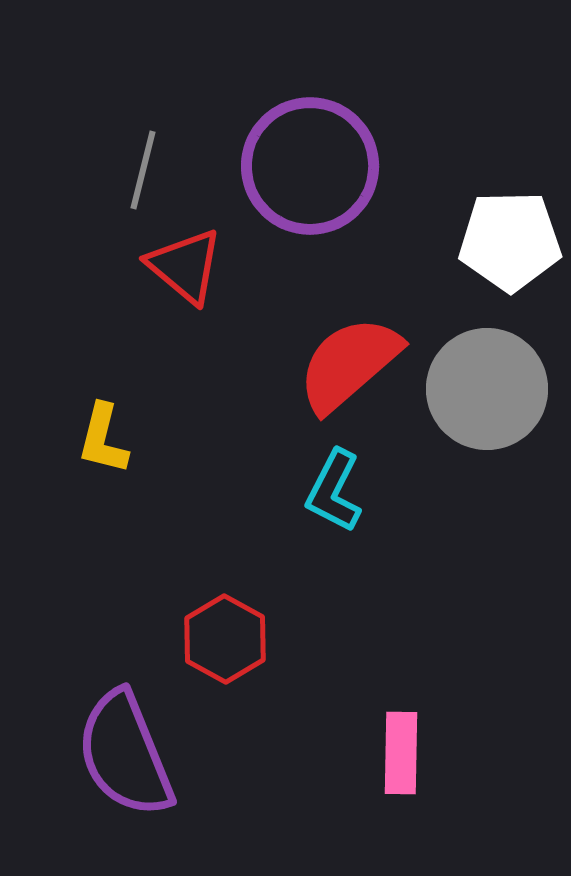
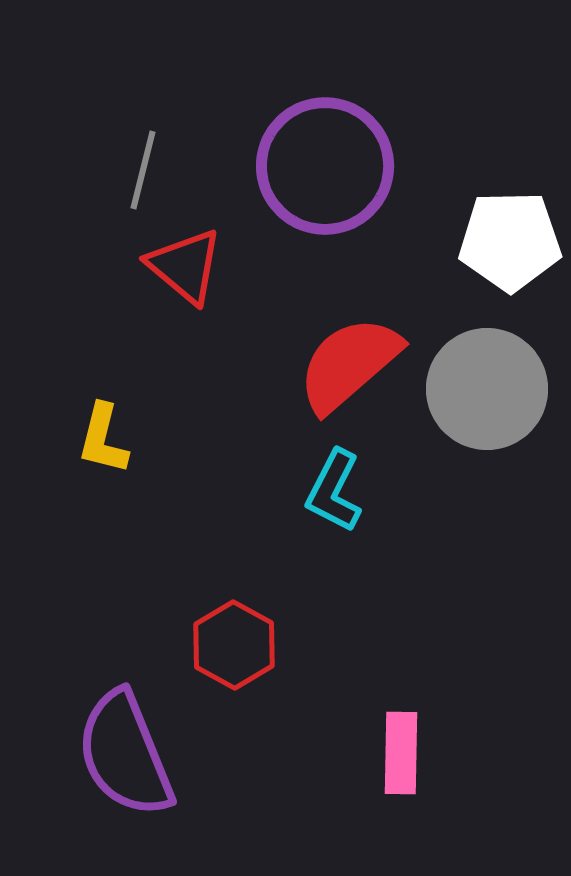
purple circle: moved 15 px right
red hexagon: moved 9 px right, 6 px down
